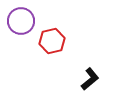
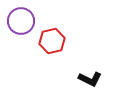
black L-shape: rotated 65 degrees clockwise
